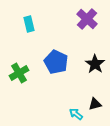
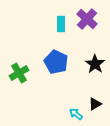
cyan rectangle: moved 32 px right; rotated 14 degrees clockwise
black triangle: rotated 16 degrees counterclockwise
